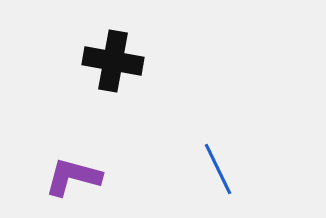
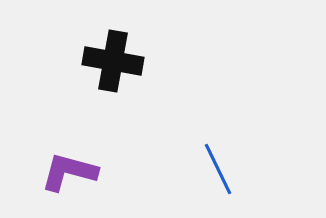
purple L-shape: moved 4 px left, 5 px up
